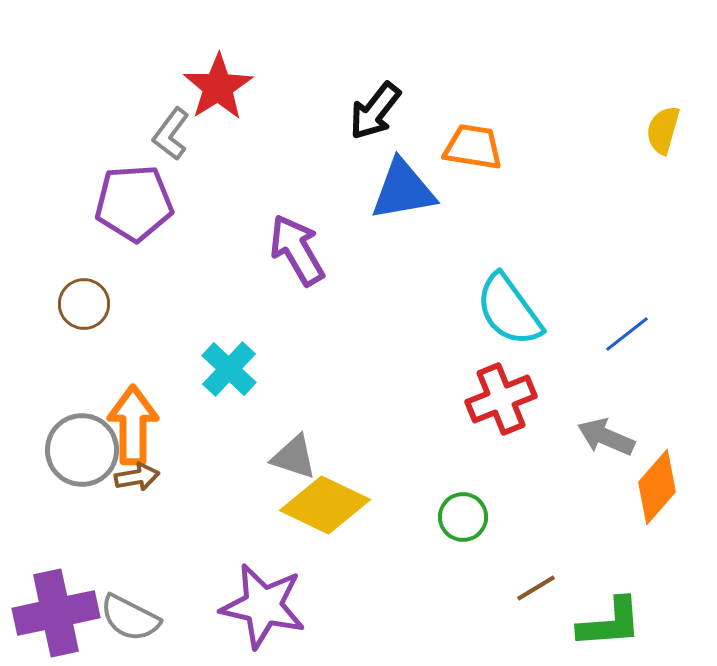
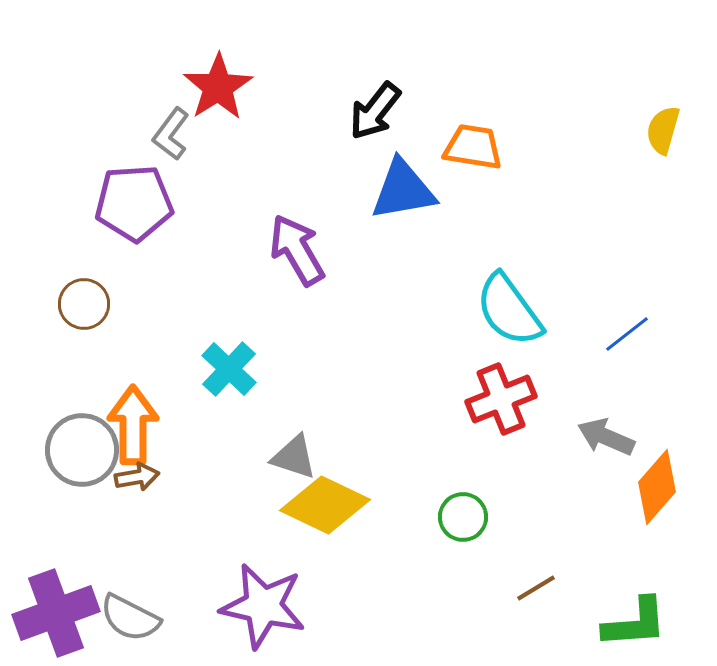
purple cross: rotated 8 degrees counterclockwise
green L-shape: moved 25 px right
